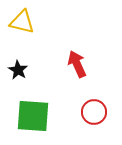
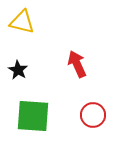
red circle: moved 1 px left, 3 px down
